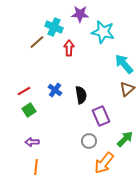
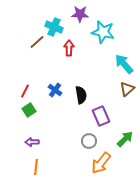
red line: moved 1 px right; rotated 32 degrees counterclockwise
orange arrow: moved 3 px left
